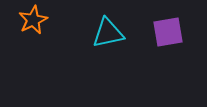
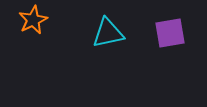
purple square: moved 2 px right, 1 px down
